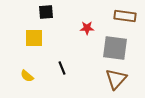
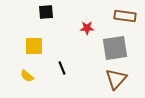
yellow square: moved 8 px down
gray square: rotated 16 degrees counterclockwise
